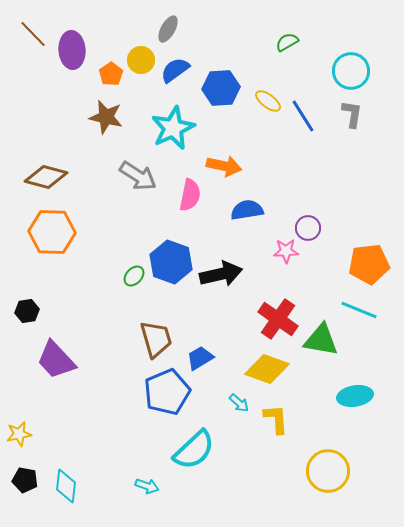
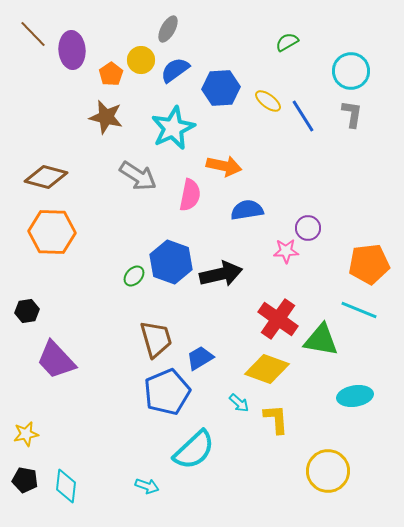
yellow star at (19, 434): moved 7 px right
